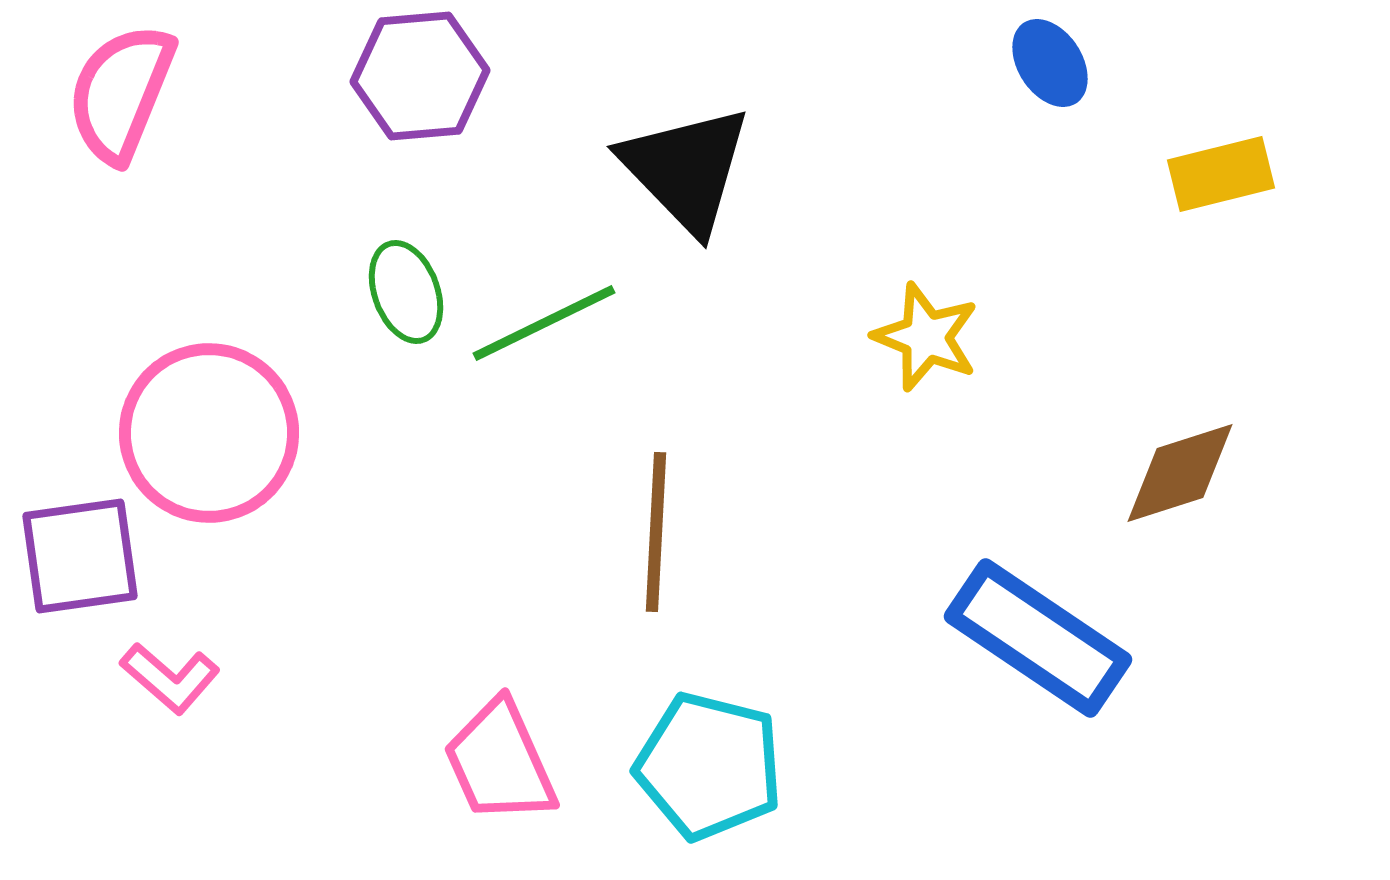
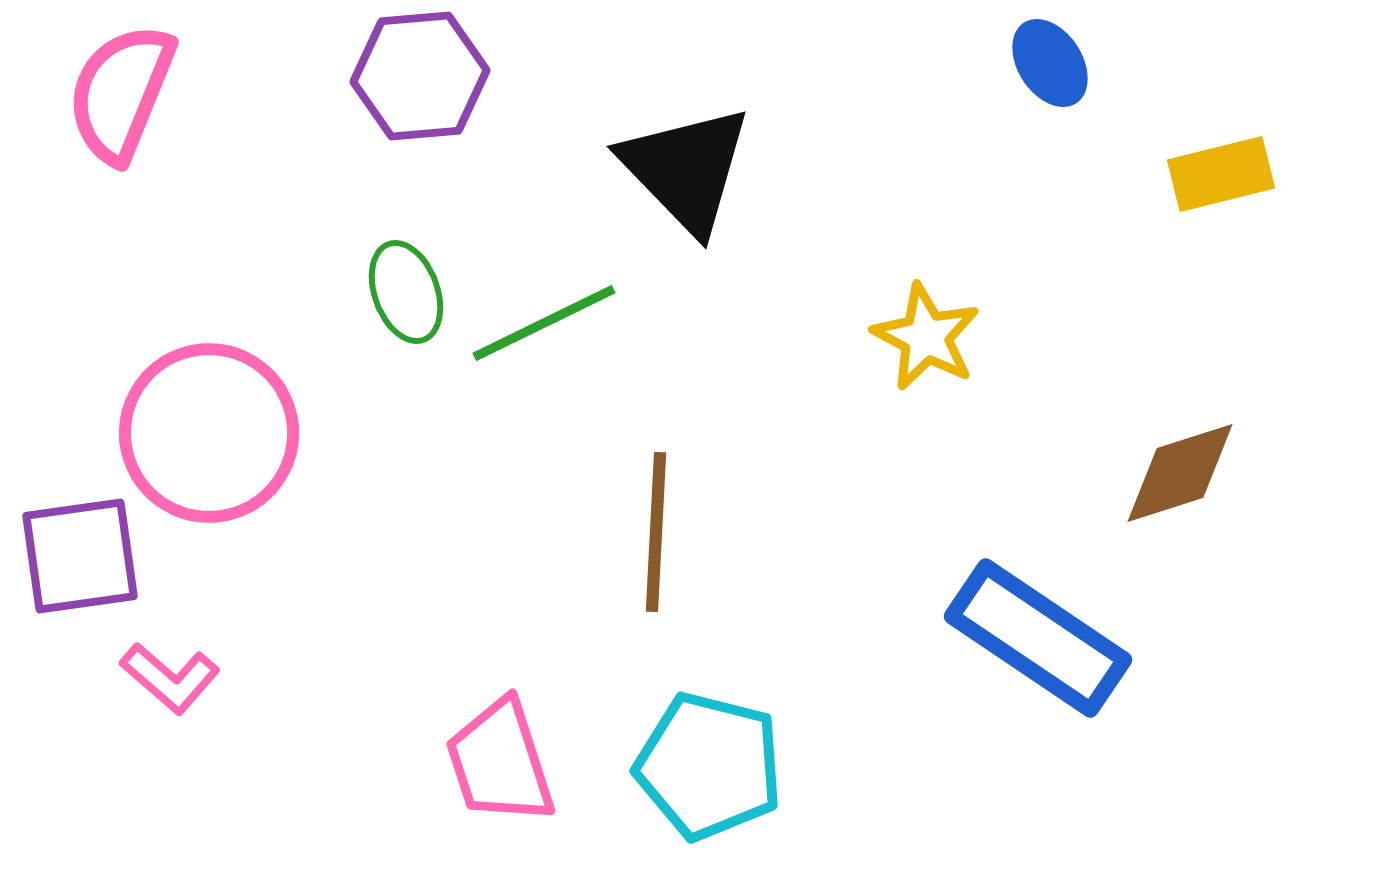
yellow star: rotated 6 degrees clockwise
pink trapezoid: rotated 6 degrees clockwise
